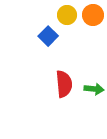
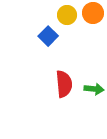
orange circle: moved 2 px up
